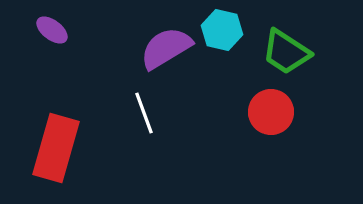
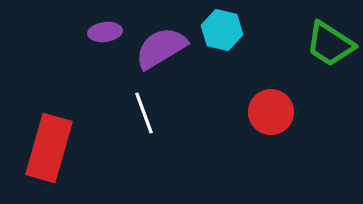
purple ellipse: moved 53 px right, 2 px down; rotated 44 degrees counterclockwise
purple semicircle: moved 5 px left
green trapezoid: moved 44 px right, 8 px up
red rectangle: moved 7 px left
